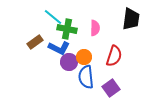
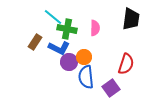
brown rectangle: rotated 21 degrees counterclockwise
red semicircle: moved 12 px right, 8 px down
